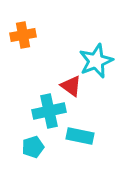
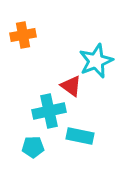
cyan pentagon: rotated 15 degrees clockwise
